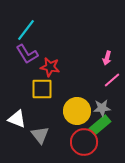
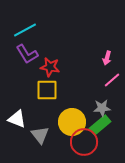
cyan line: moved 1 px left; rotated 25 degrees clockwise
yellow square: moved 5 px right, 1 px down
yellow circle: moved 5 px left, 11 px down
